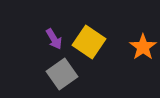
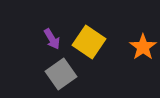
purple arrow: moved 2 px left
gray square: moved 1 px left
